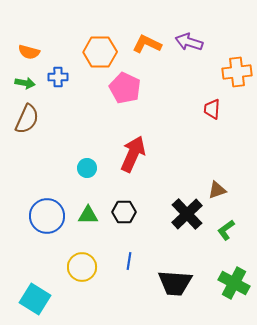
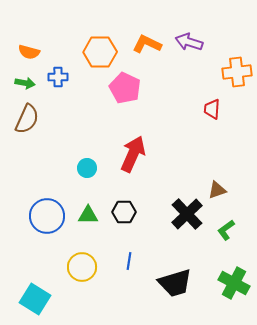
black trapezoid: rotated 21 degrees counterclockwise
